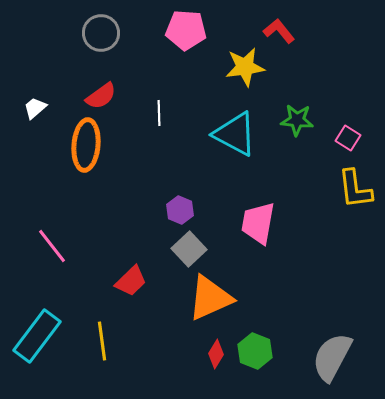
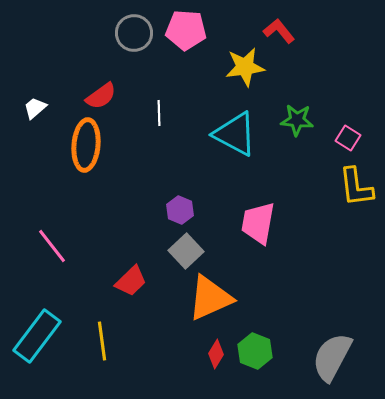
gray circle: moved 33 px right
yellow L-shape: moved 1 px right, 2 px up
gray square: moved 3 px left, 2 px down
